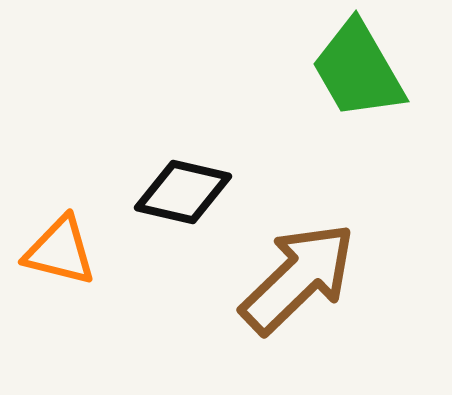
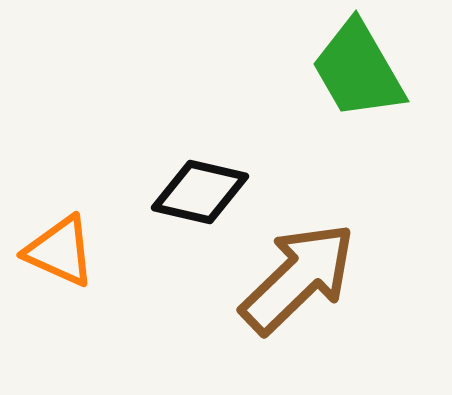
black diamond: moved 17 px right
orange triangle: rotated 10 degrees clockwise
